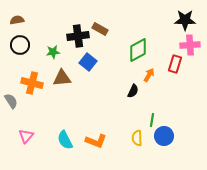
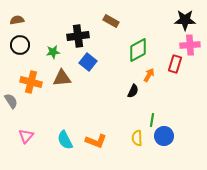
brown rectangle: moved 11 px right, 8 px up
orange cross: moved 1 px left, 1 px up
